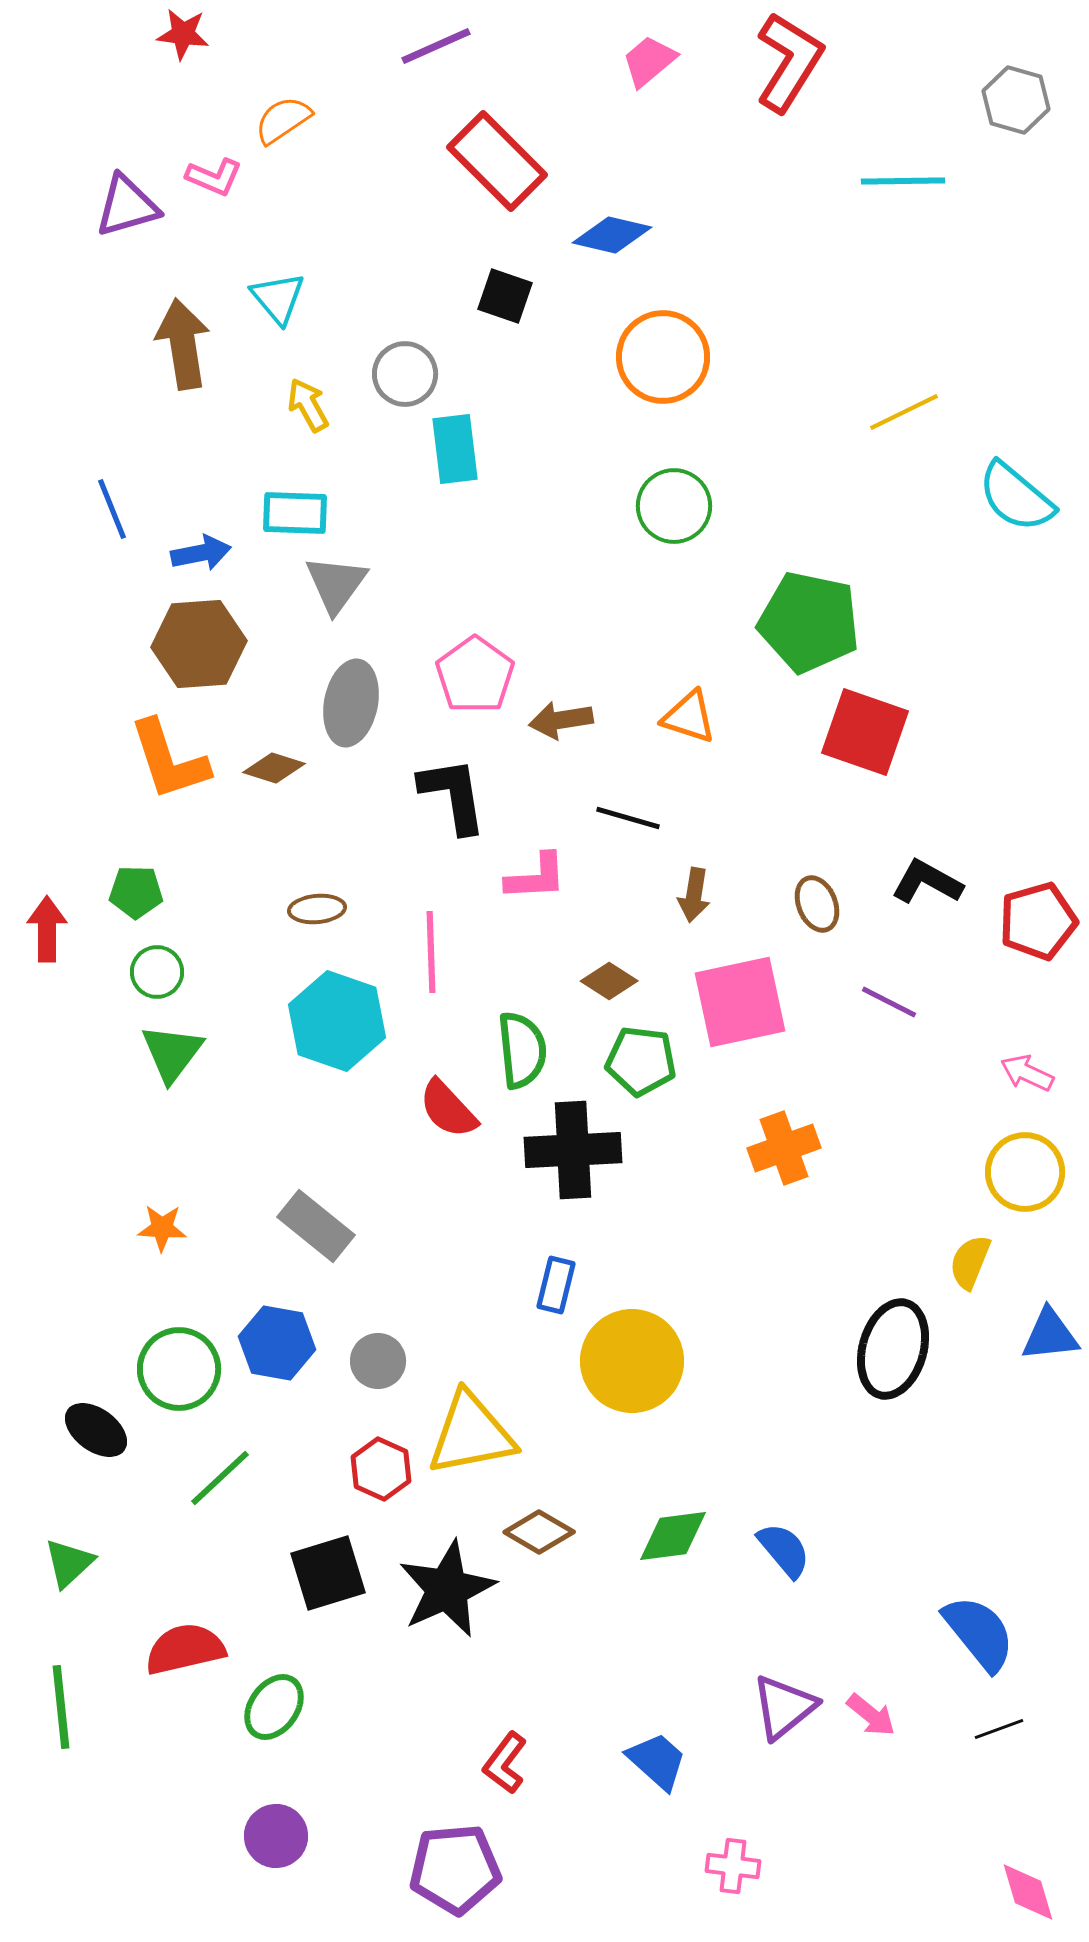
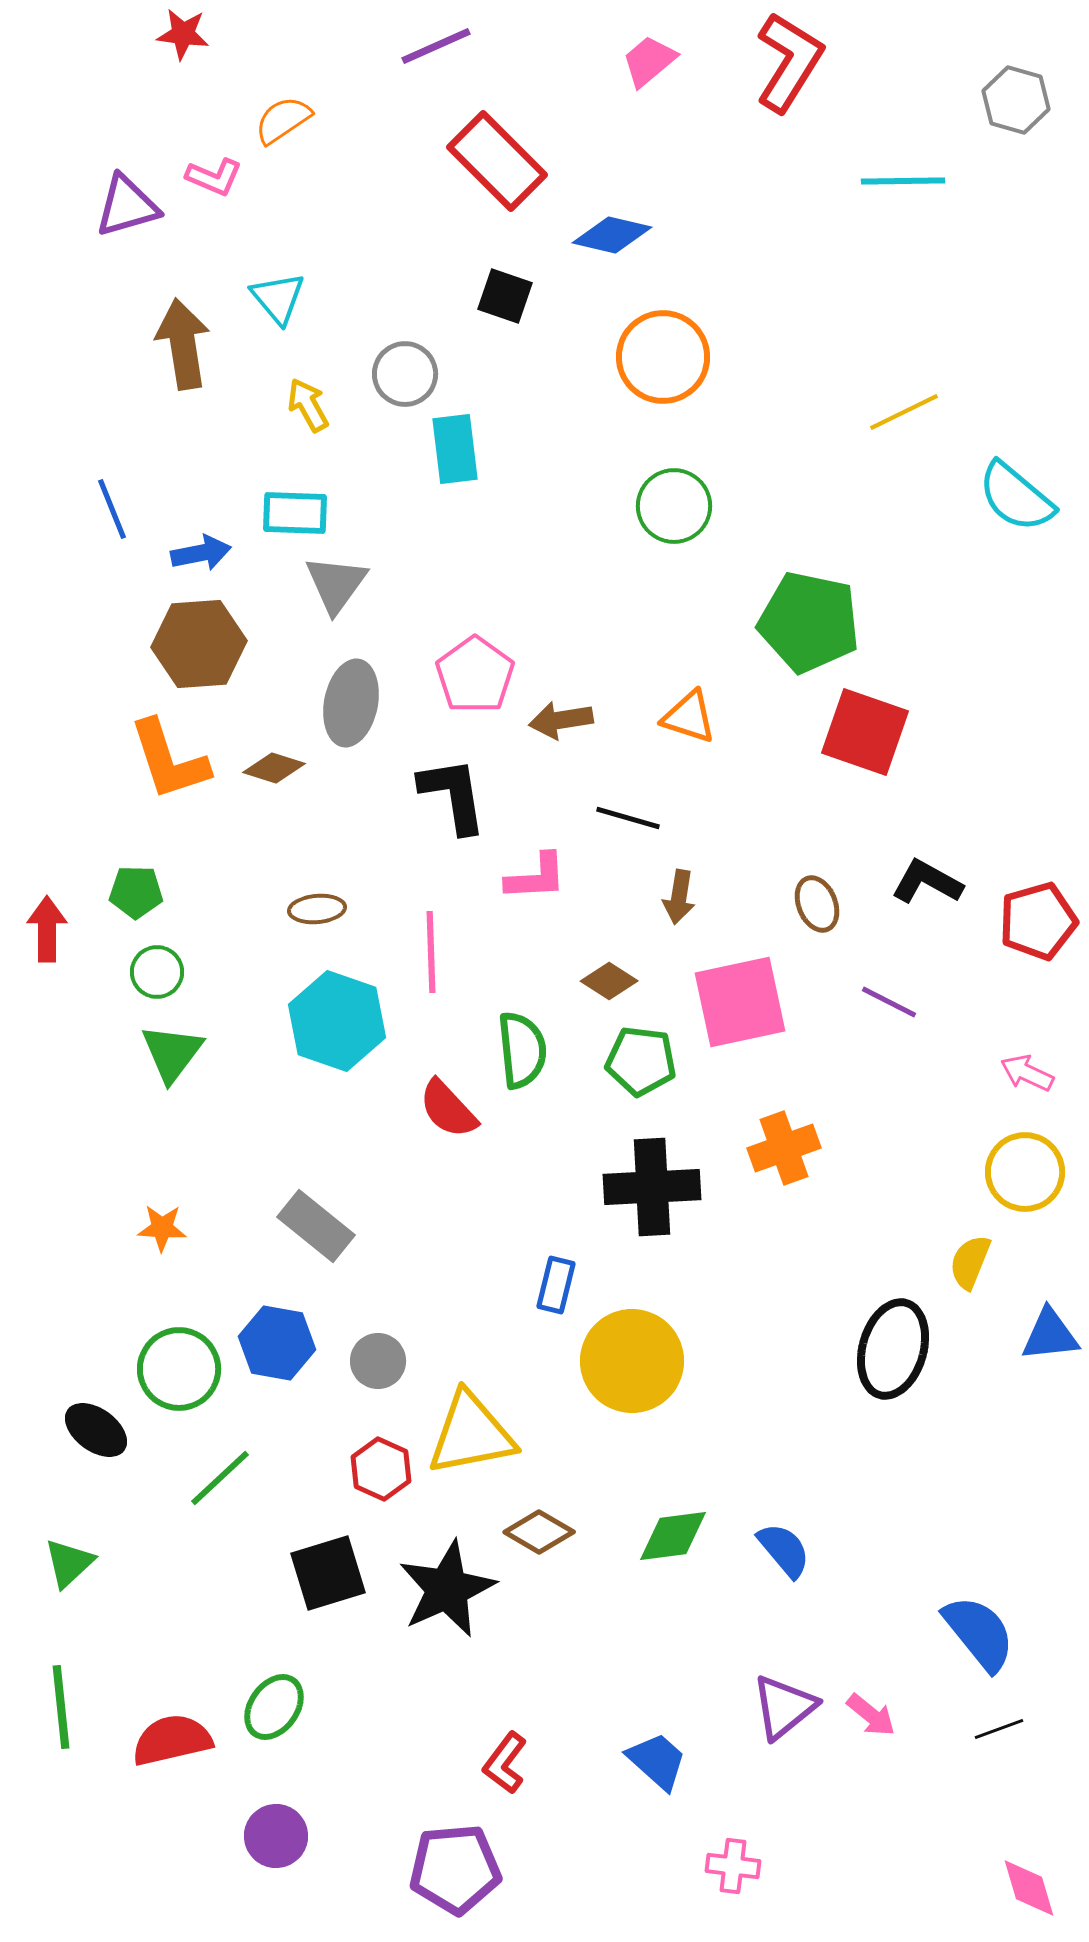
brown arrow at (694, 895): moved 15 px left, 2 px down
black cross at (573, 1150): moved 79 px right, 37 px down
red semicircle at (185, 1649): moved 13 px left, 91 px down
pink diamond at (1028, 1892): moved 1 px right, 4 px up
